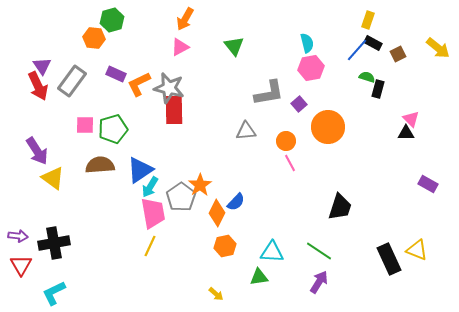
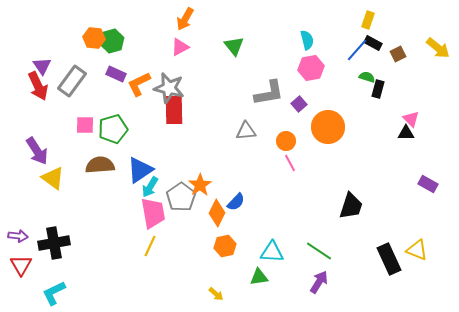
green hexagon at (112, 20): moved 21 px down
cyan semicircle at (307, 43): moved 3 px up
black trapezoid at (340, 207): moved 11 px right, 1 px up
